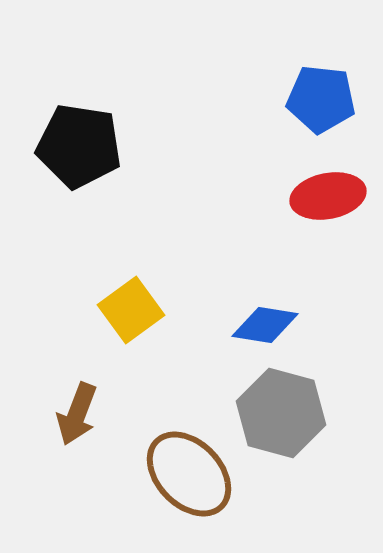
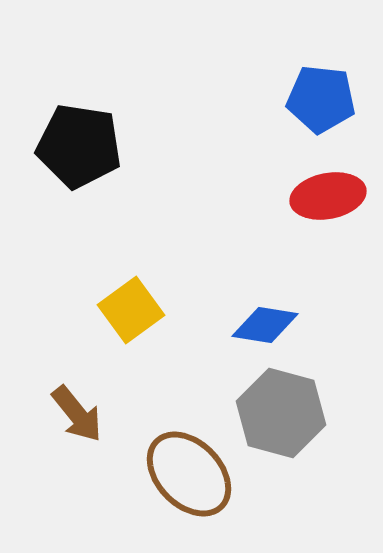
brown arrow: rotated 60 degrees counterclockwise
